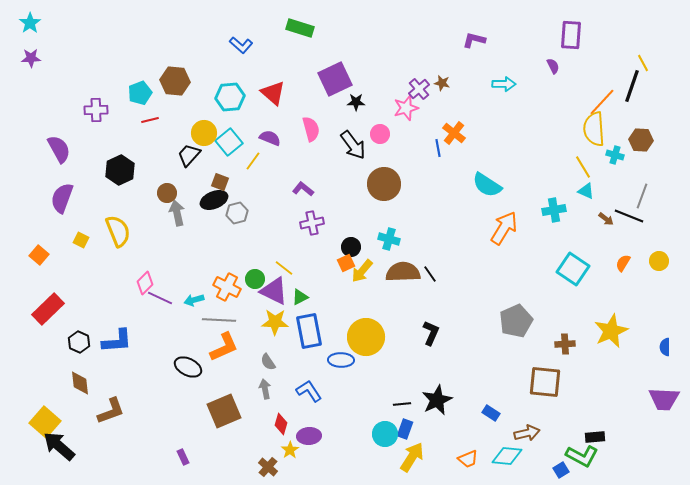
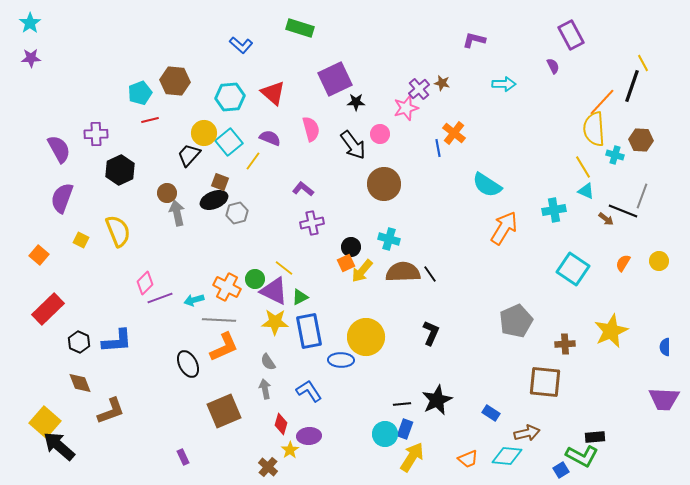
purple rectangle at (571, 35): rotated 32 degrees counterclockwise
purple cross at (96, 110): moved 24 px down
black line at (629, 216): moved 6 px left, 5 px up
purple line at (160, 298): rotated 45 degrees counterclockwise
black ellipse at (188, 367): moved 3 px up; rotated 36 degrees clockwise
brown diamond at (80, 383): rotated 15 degrees counterclockwise
